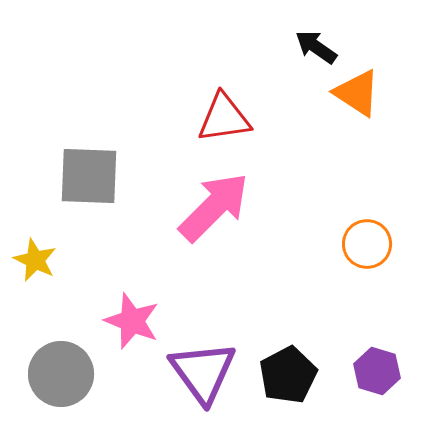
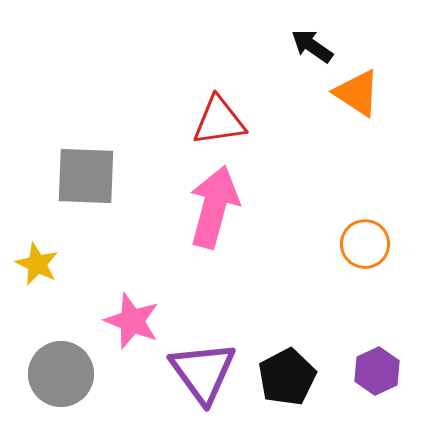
black arrow: moved 4 px left, 1 px up
red triangle: moved 5 px left, 3 px down
gray square: moved 3 px left
pink arrow: rotated 30 degrees counterclockwise
orange circle: moved 2 px left
yellow star: moved 2 px right, 4 px down
purple hexagon: rotated 18 degrees clockwise
black pentagon: moved 1 px left, 2 px down
